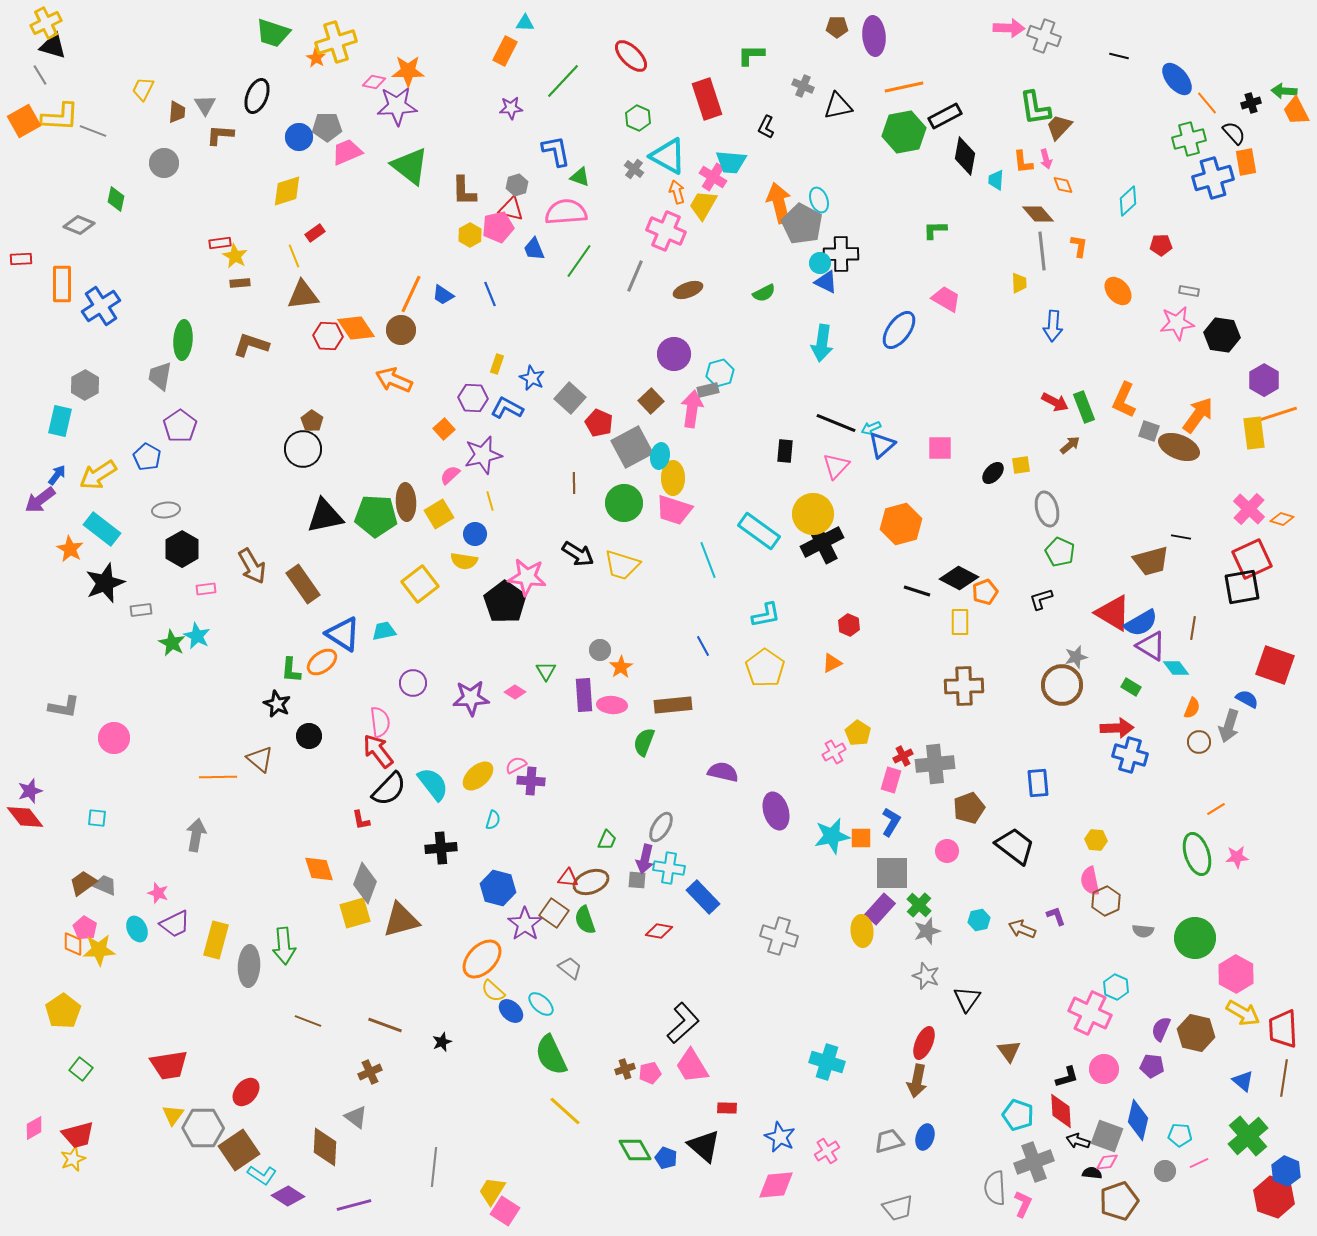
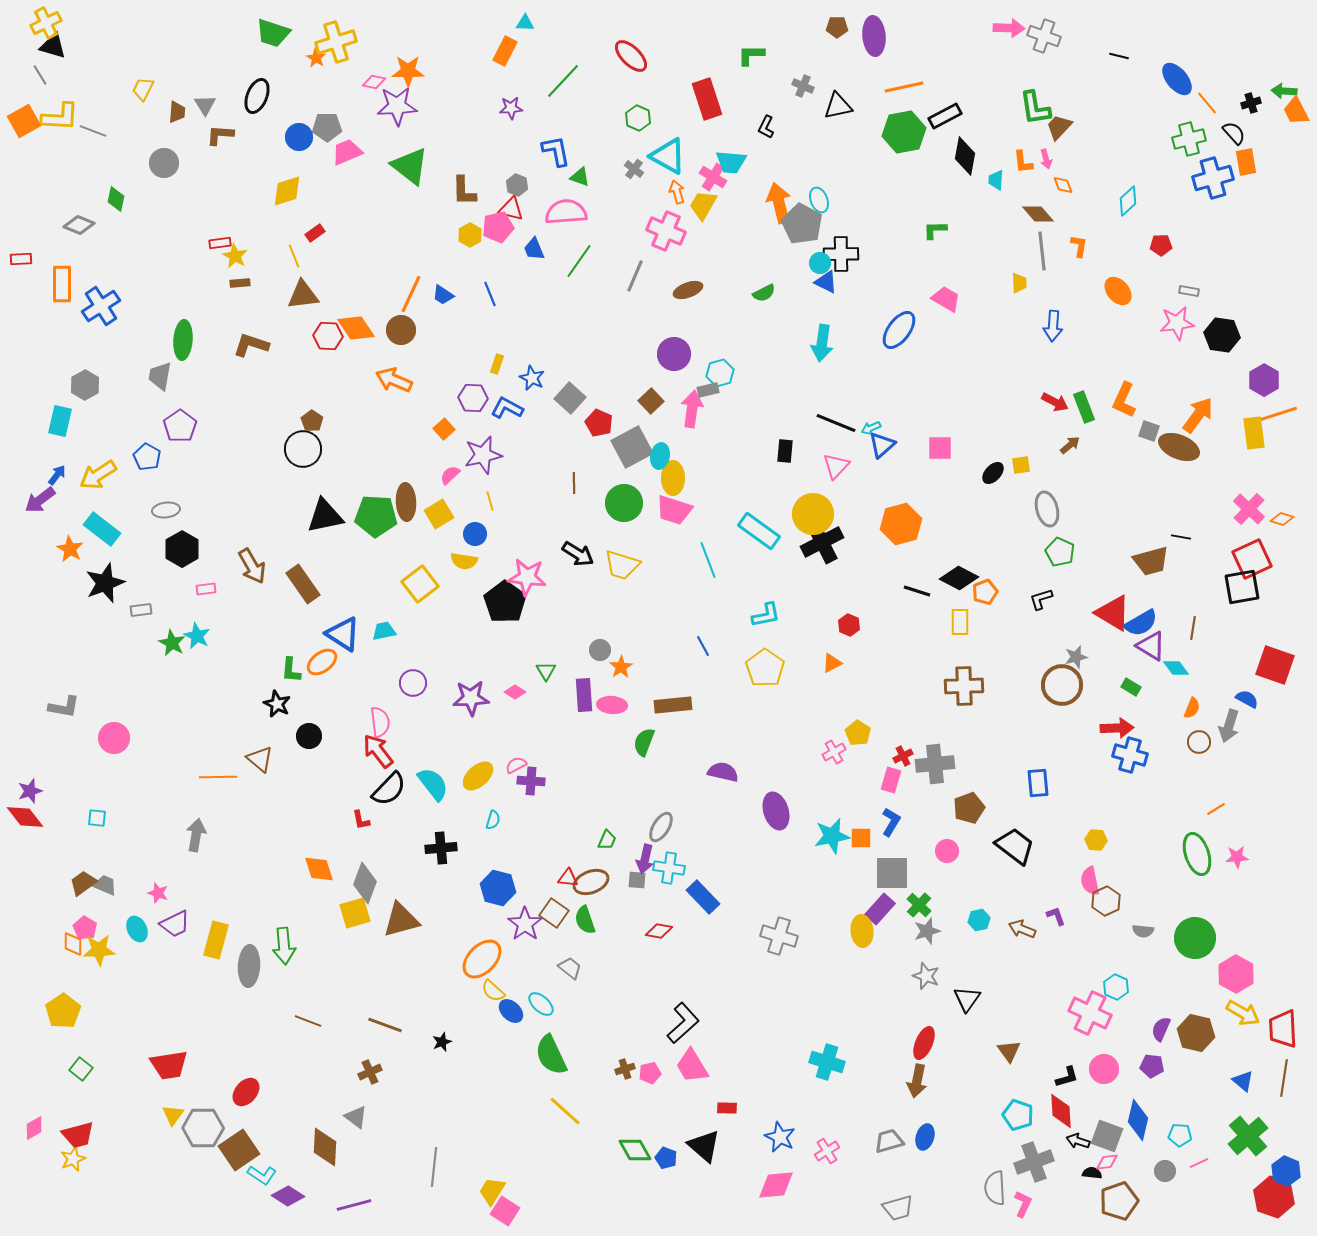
gray hexagon at (517, 185): rotated 20 degrees counterclockwise
